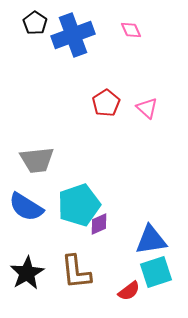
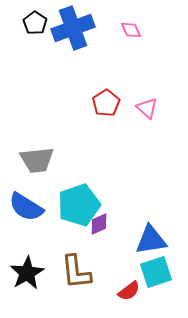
blue cross: moved 7 px up
